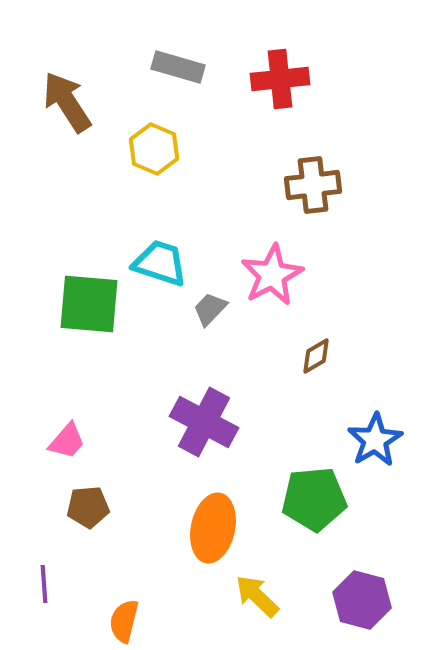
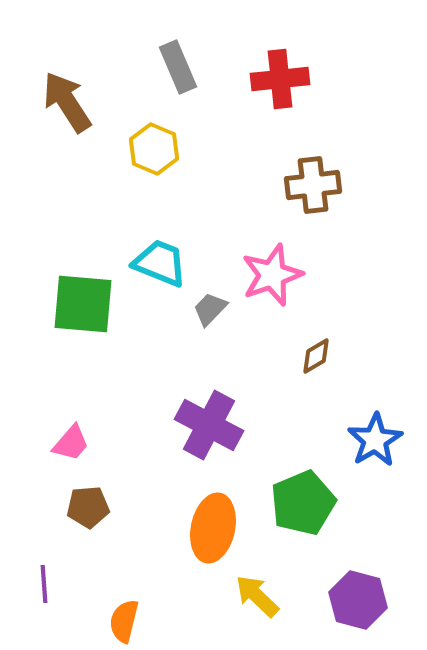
gray rectangle: rotated 51 degrees clockwise
cyan trapezoid: rotated 4 degrees clockwise
pink star: rotated 8 degrees clockwise
green square: moved 6 px left
purple cross: moved 5 px right, 3 px down
pink trapezoid: moved 4 px right, 2 px down
green pentagon: moved 11 px left, 4 px down; rotated 18 degrees counterclockwise
purple hexagon: moved 4 px left
